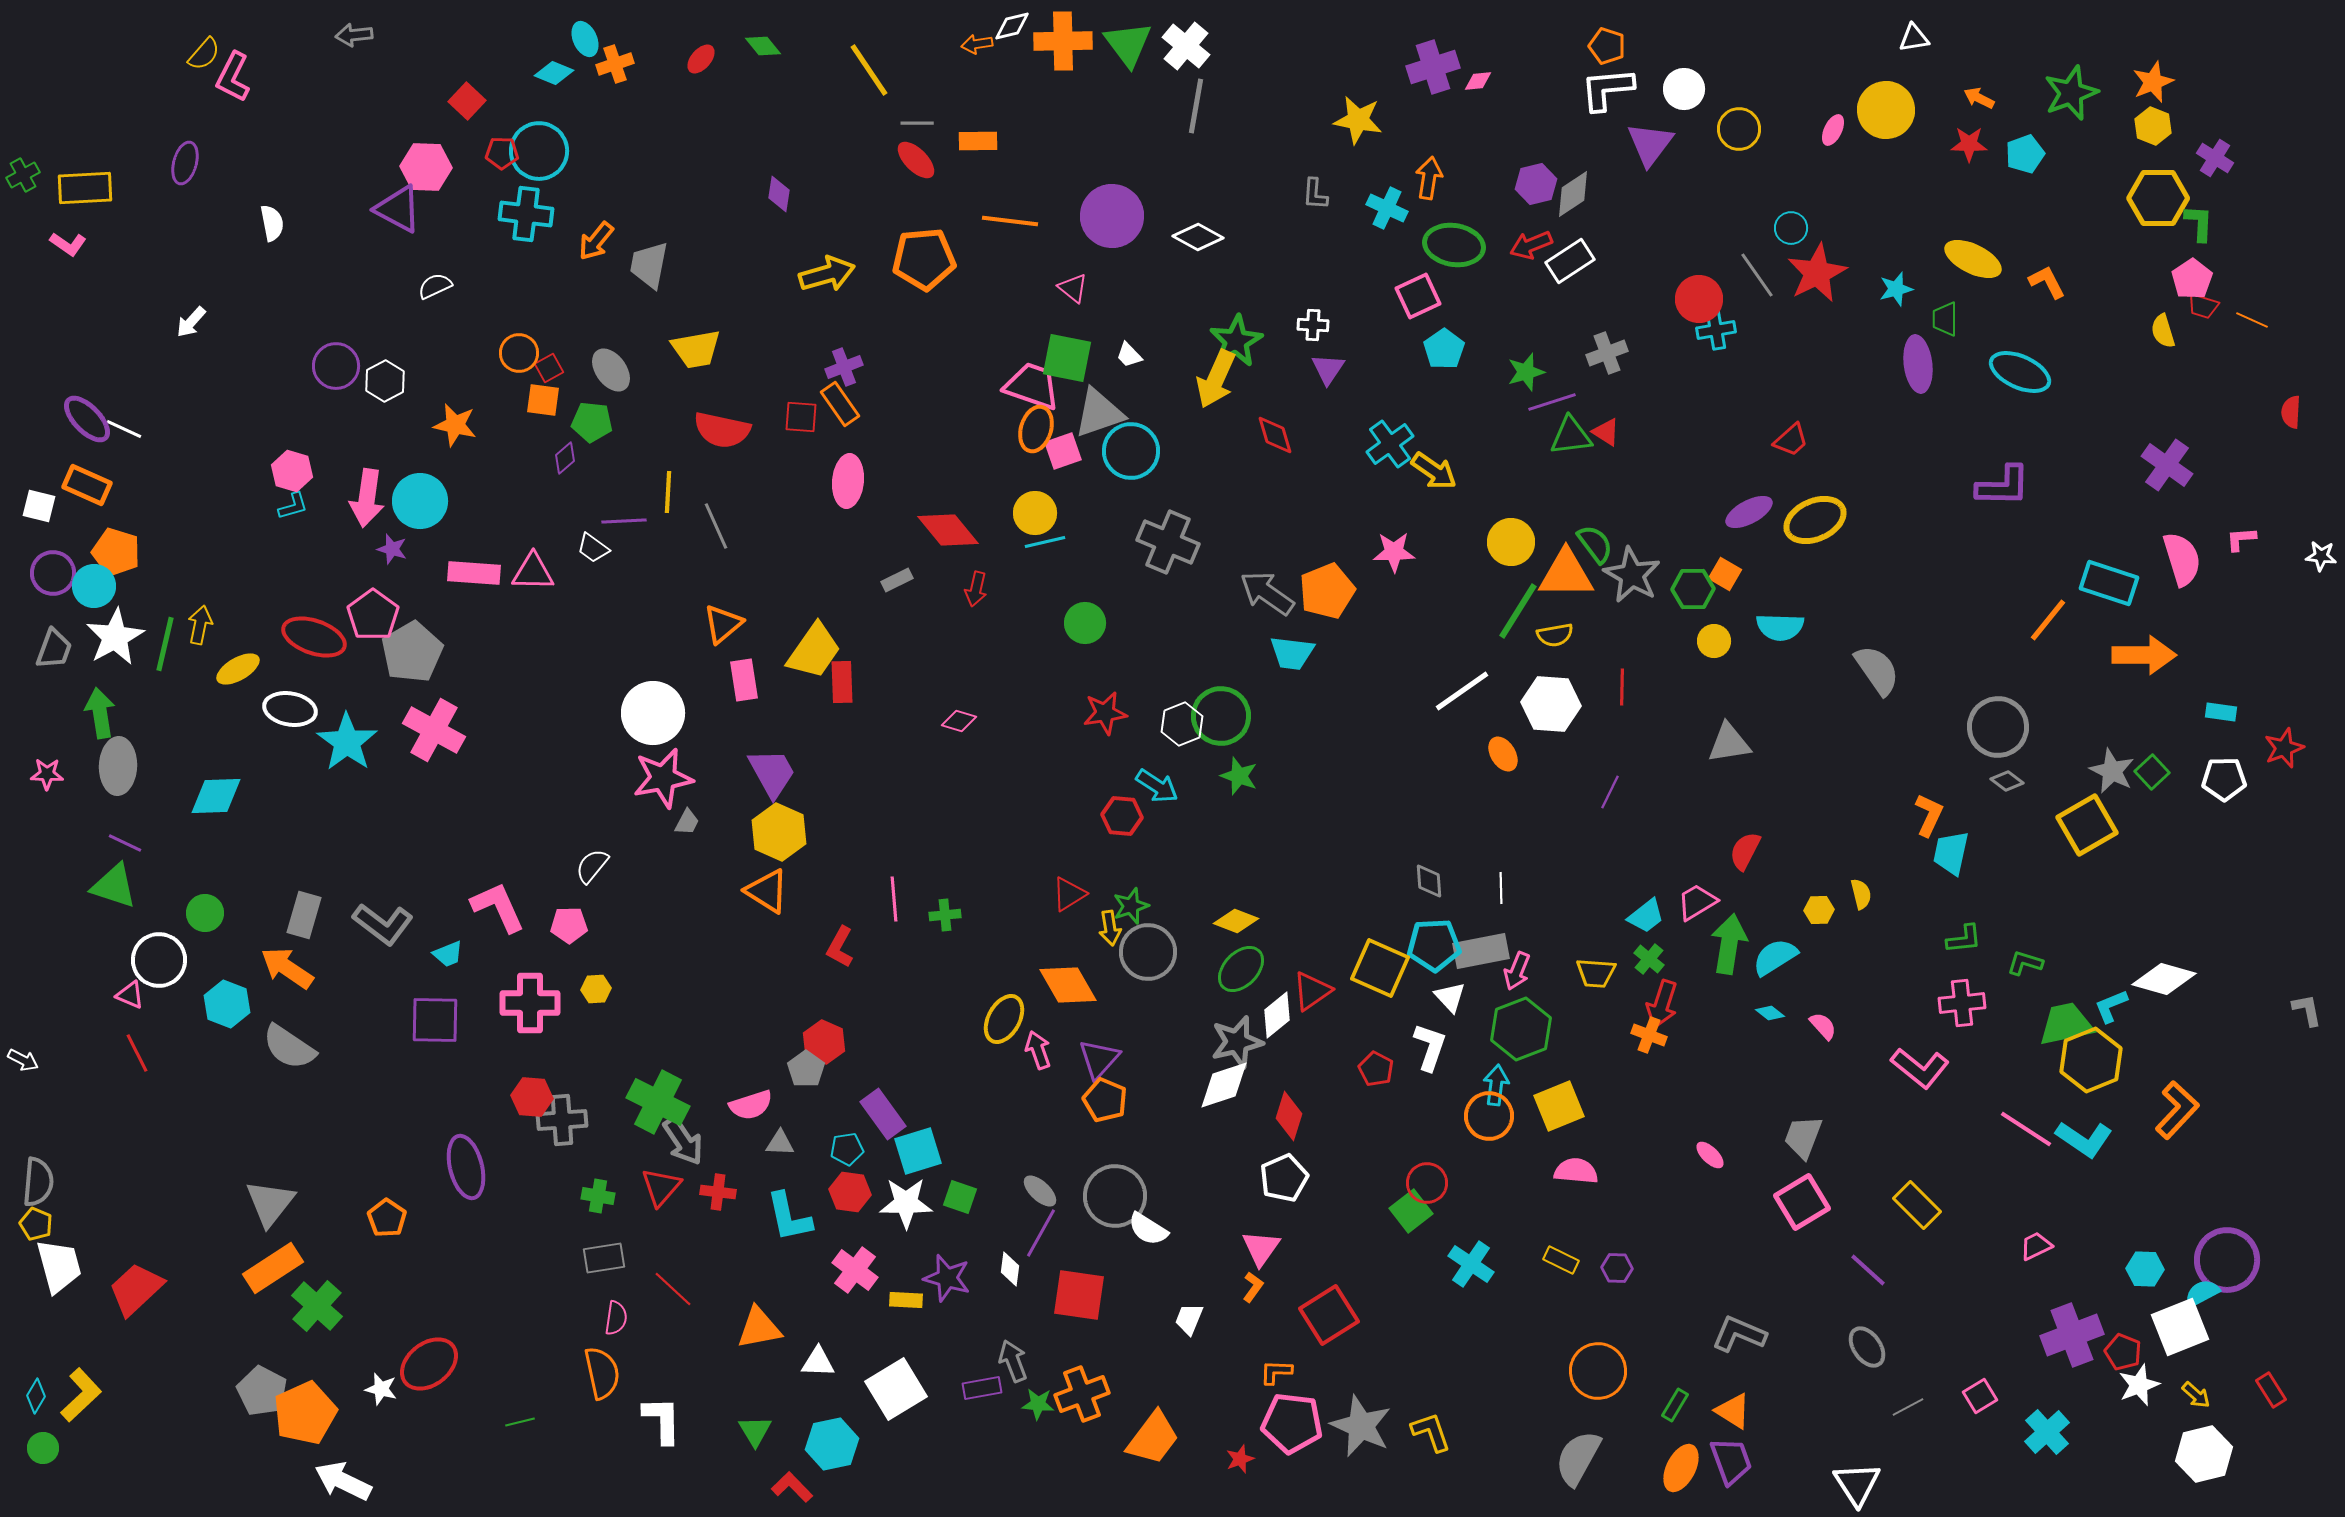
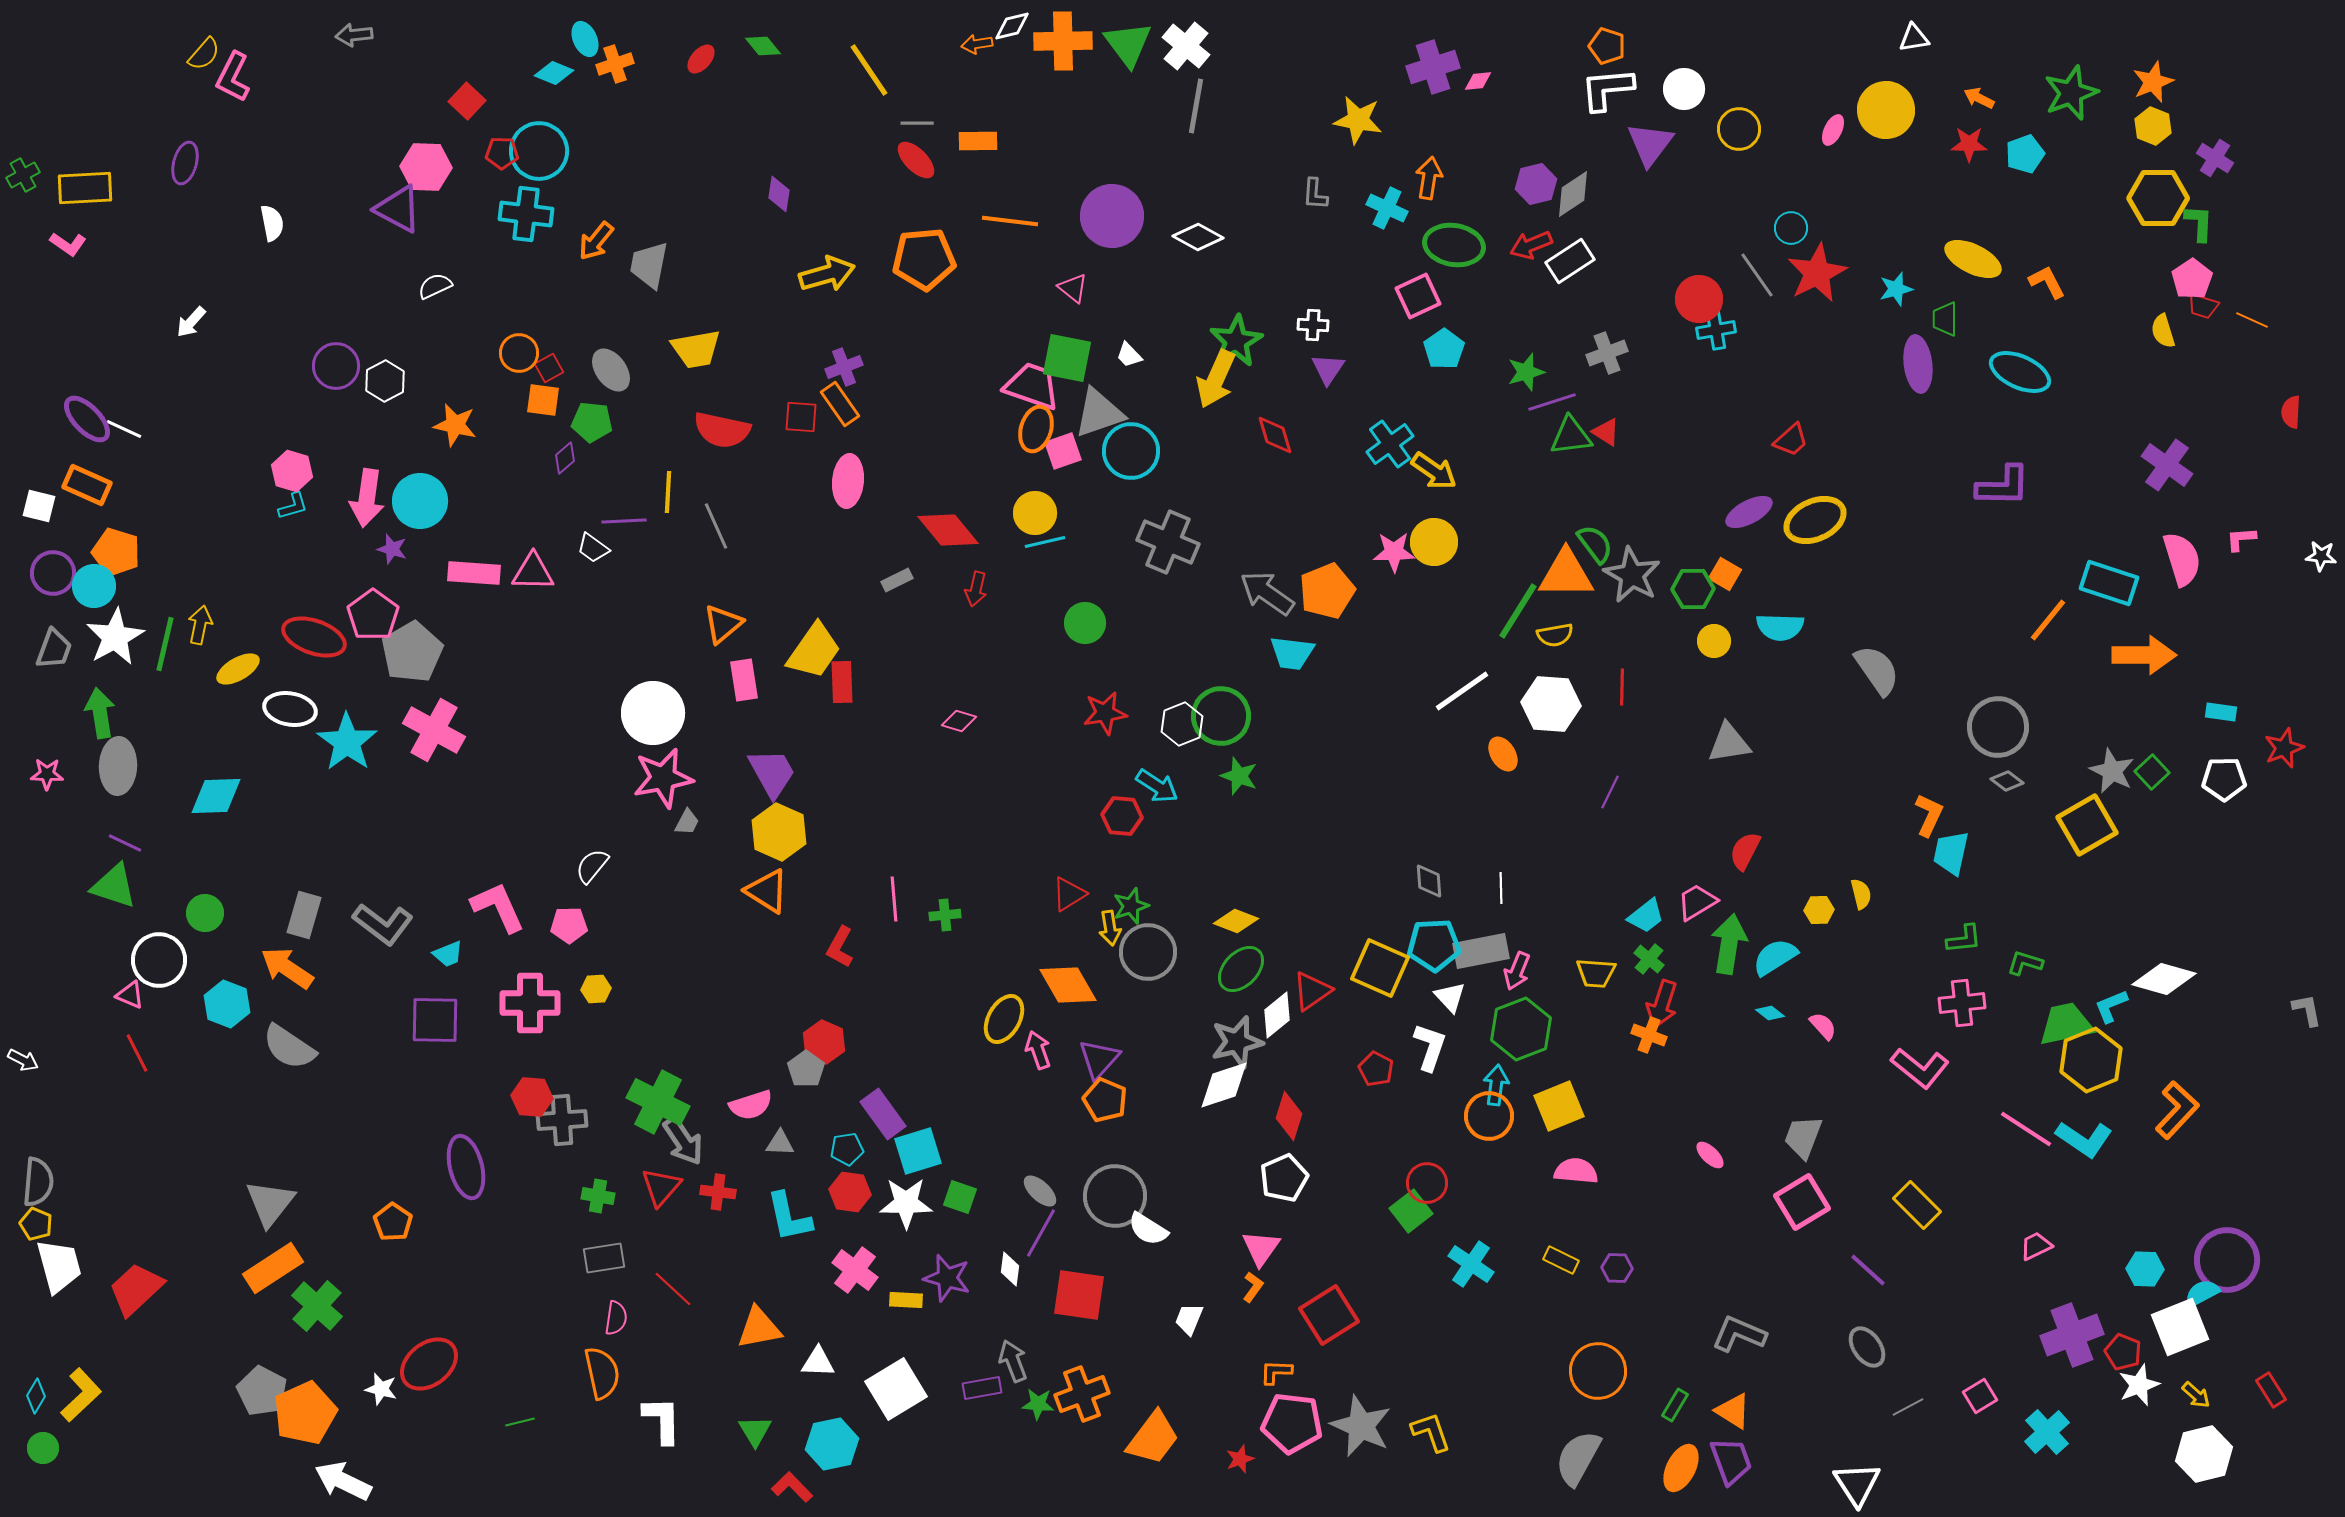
yellow circle at (1511, 542): moved 77 px left
orange pentagon at (387, 1218): moved 6 px right, 4 px down
